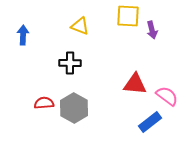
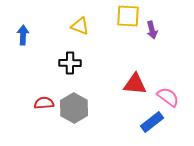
pink semicircle: moved 1 px right, 1 px down
blue rectangle: moved 2 px right
